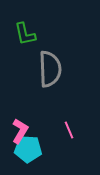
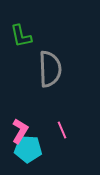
green L-shape: moved 4 px left, 2 px down
pink line: moved 7 px left
